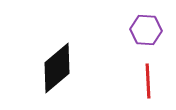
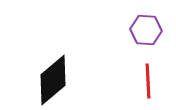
black diamond: moved 4 px left, 12 px down
